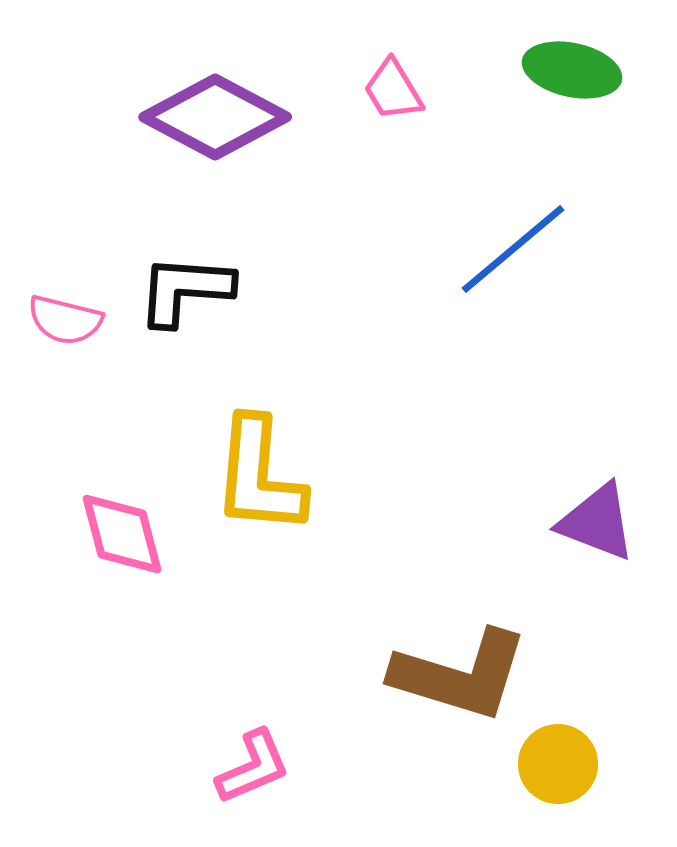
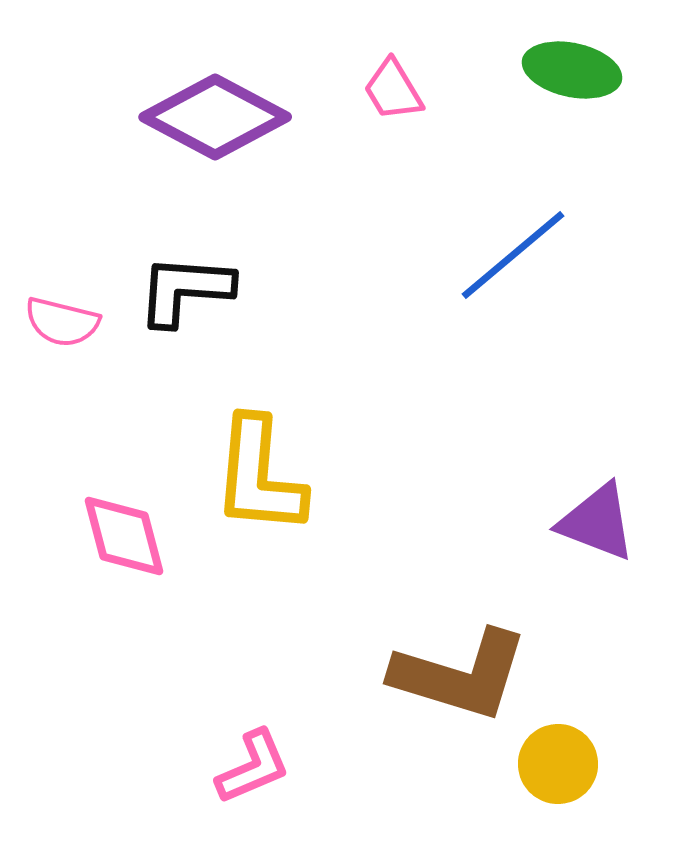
blue line: moved 6 px down
pink semicircle: moved 3 px left, 2 px down
pink diamond: moved 2 px right, 2 px down
